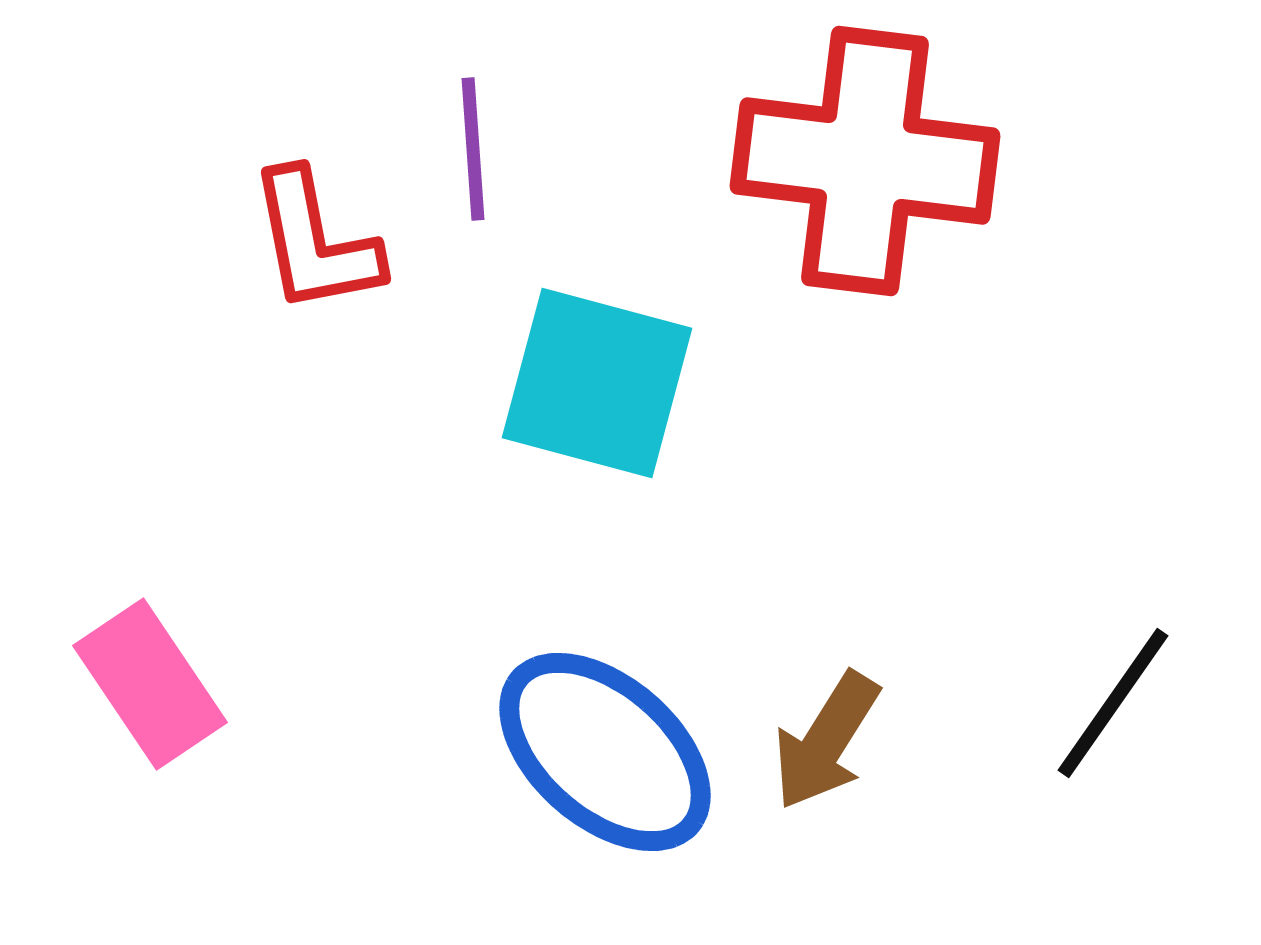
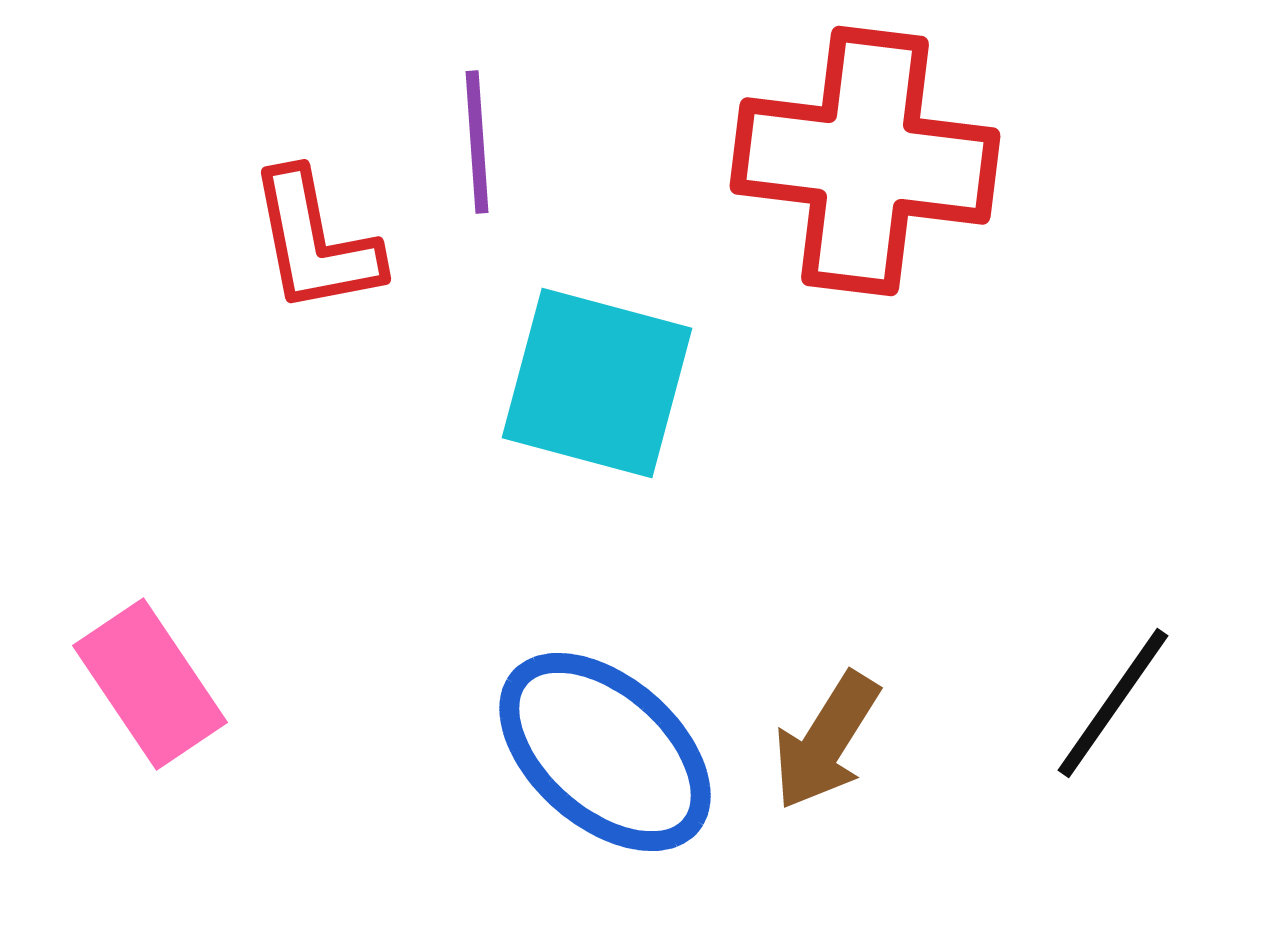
purple line: moved 4 px right, 7 px up
